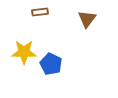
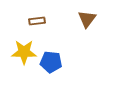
brown rectangle: moved 3 px left, 9 px down
blue pentagon: moved 2 px up; rotated 20 degrees counterclockwise
